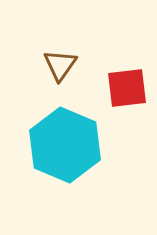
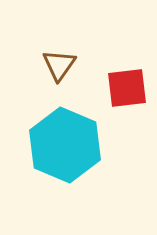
brown triangle: moved 1 px left
